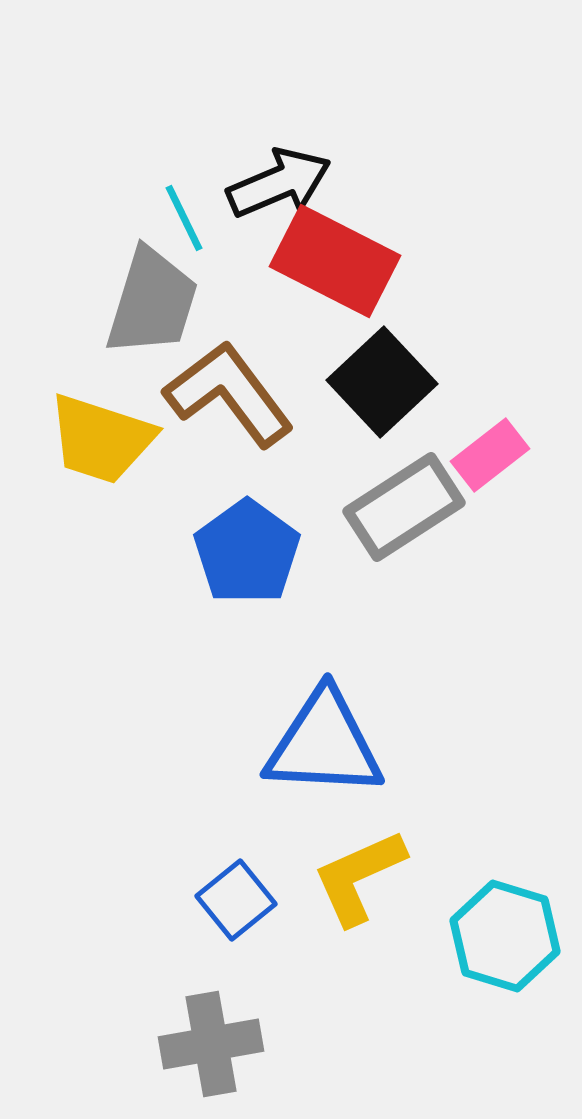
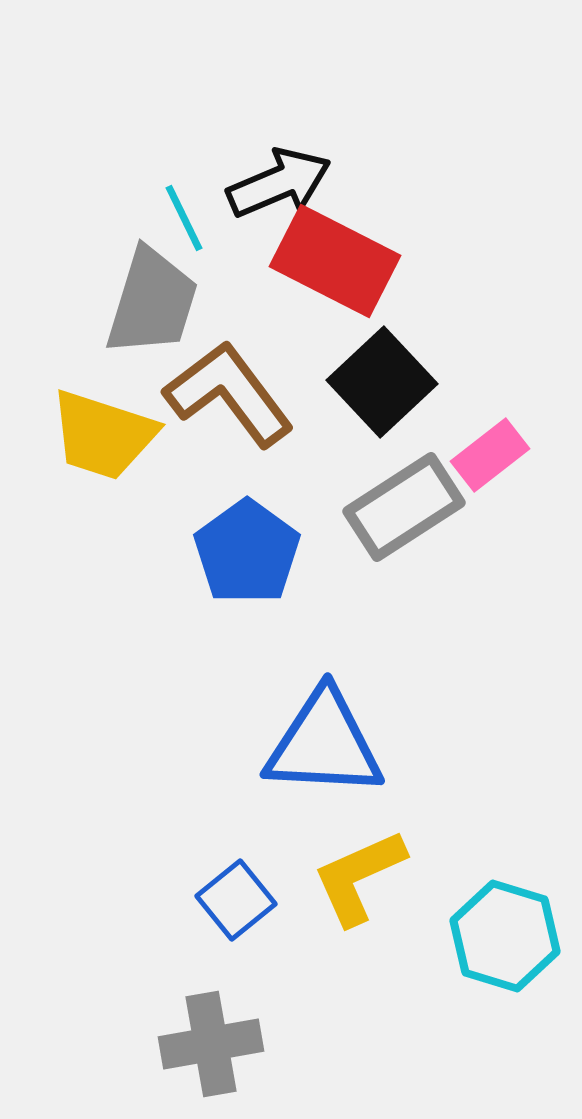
yellow trapezoid: moved 2 px right, 4 px up
